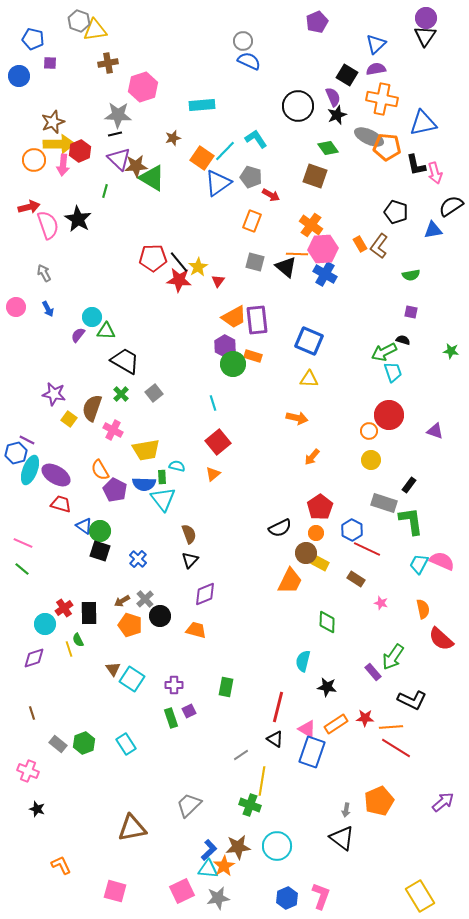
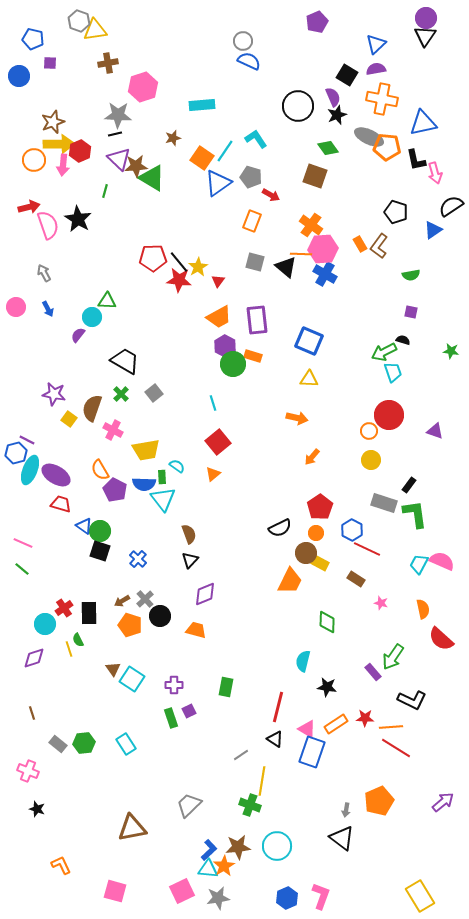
cyan line at (225, 151): rotated 10 degrees counterclockwise
black L-shape at (416, 165): moved 5 px up
blue triangle at (433, 230): rotated 24 degrees counterclockwise
orange line at (297, 254): moved 4 px right
orange trapezoid at (234, 317): moved 15 px left
green triangle at (106, 331): moved 1 px right, 30 px up
cyan semicircle at (177, 466): rotated 21 degrees clockwise
green L-shape at (411, 521): moved 4 px right, 7 px up
green hexagon at (84, 743): rotated 15 degrees clockwise
